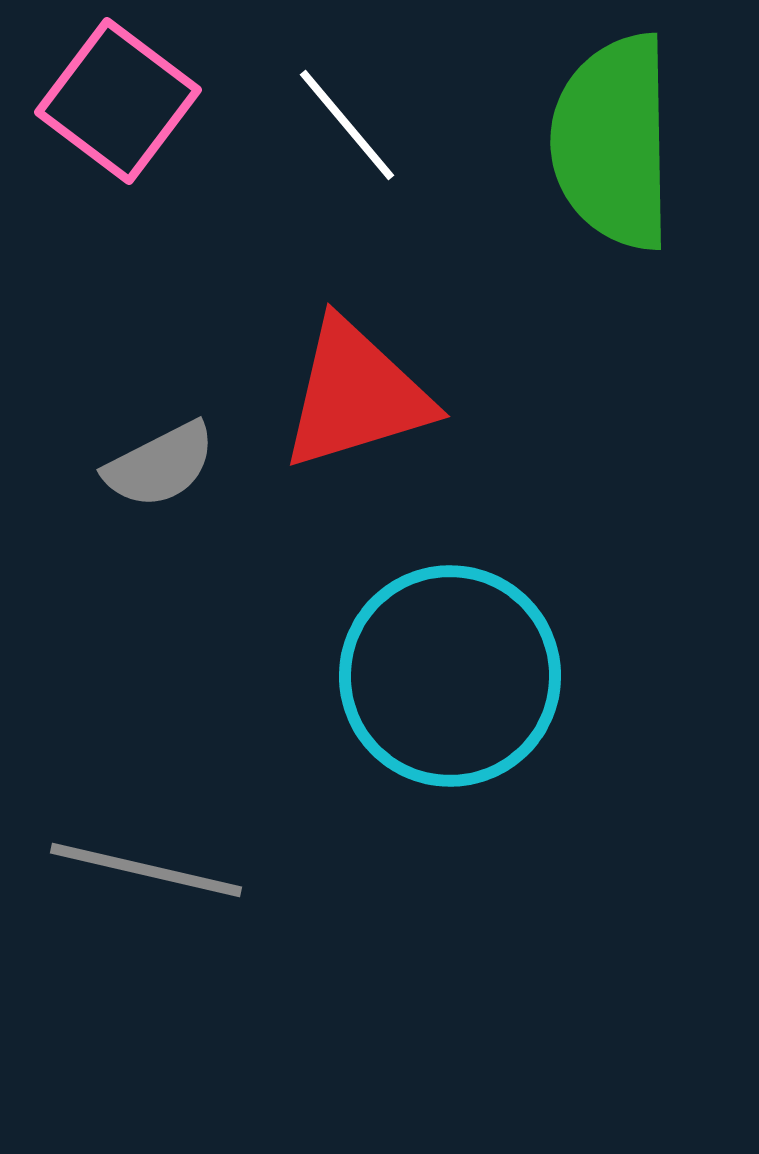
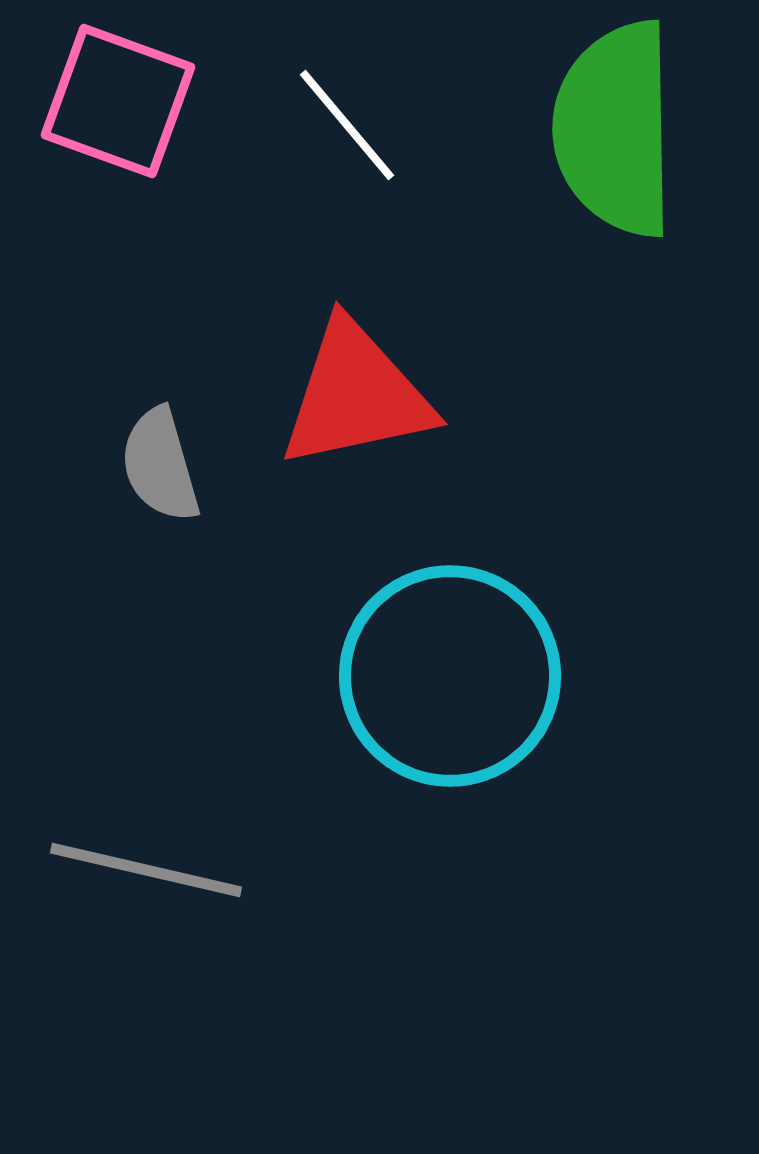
pink square: rotated 17 degrees counterclockwise
green semicircle: moved 2 px right, 13 px up
red triangle: rotated 5 degrees clockwise
gray semicircle: rotated 101 degrees clockwise
